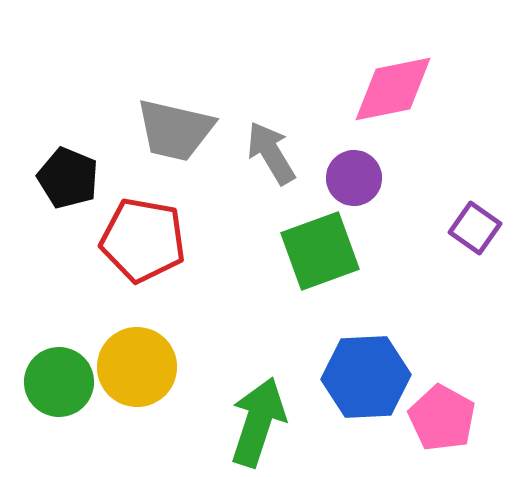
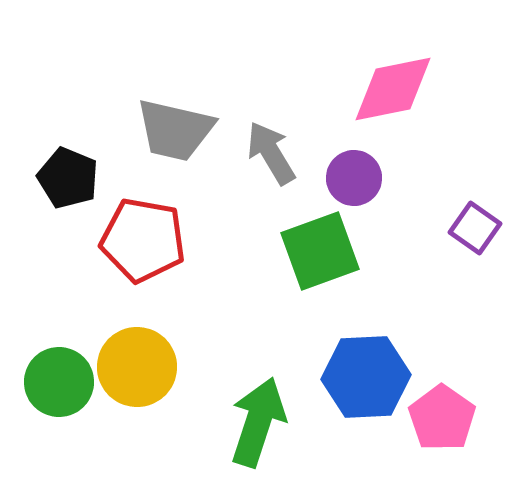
pink pentagon: rotated 6 degrees clockwise
